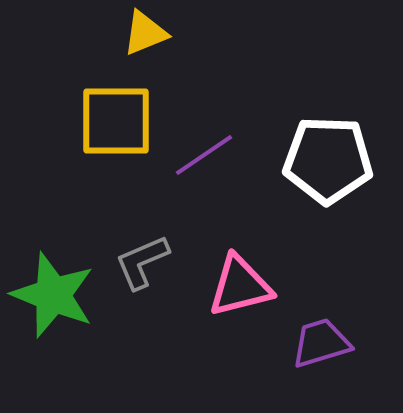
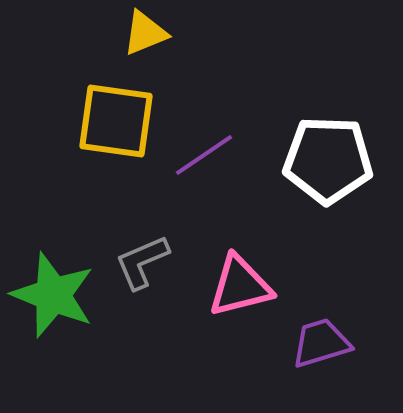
yellow square: rotated 8 degrees clockwise
